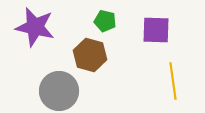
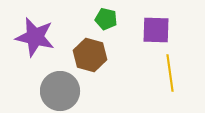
green pentagon: moved 1 px right, 2 px up
purple star: moved 10 px down
yellow line: moved 3 px left, 8 px up
gray circle: moved 1 px right
